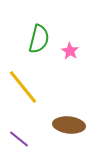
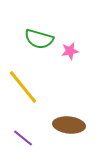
green semicircle: rotated 92 degrees clockwise
pink star: rotated 30 degrees clockwise
purple line: moved 4 px right, 1 px up
